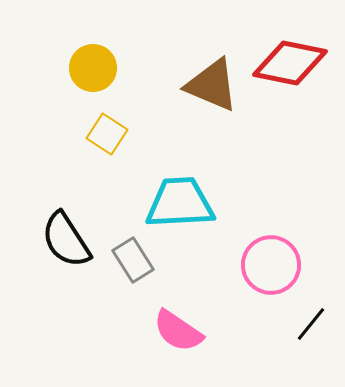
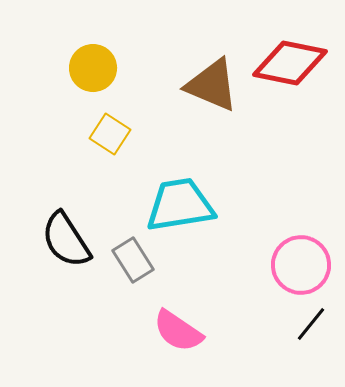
yellow square: moved 3 px right
cyan trapezoid: moved 2 px down; rotated 6 degrees counterclockwise
pink circle: moved 30 px right
